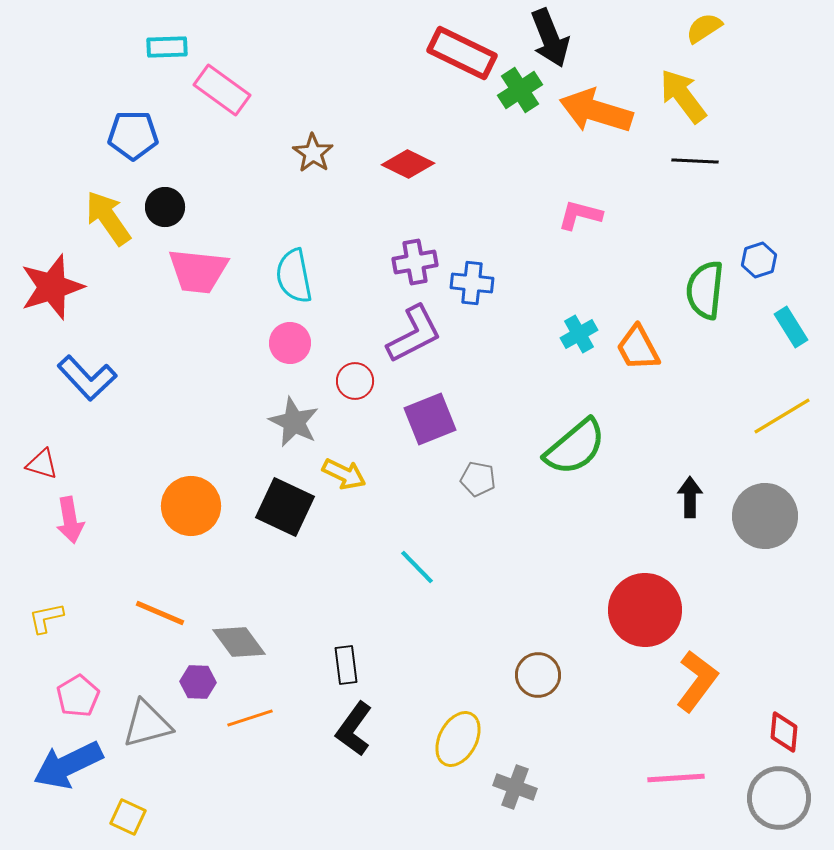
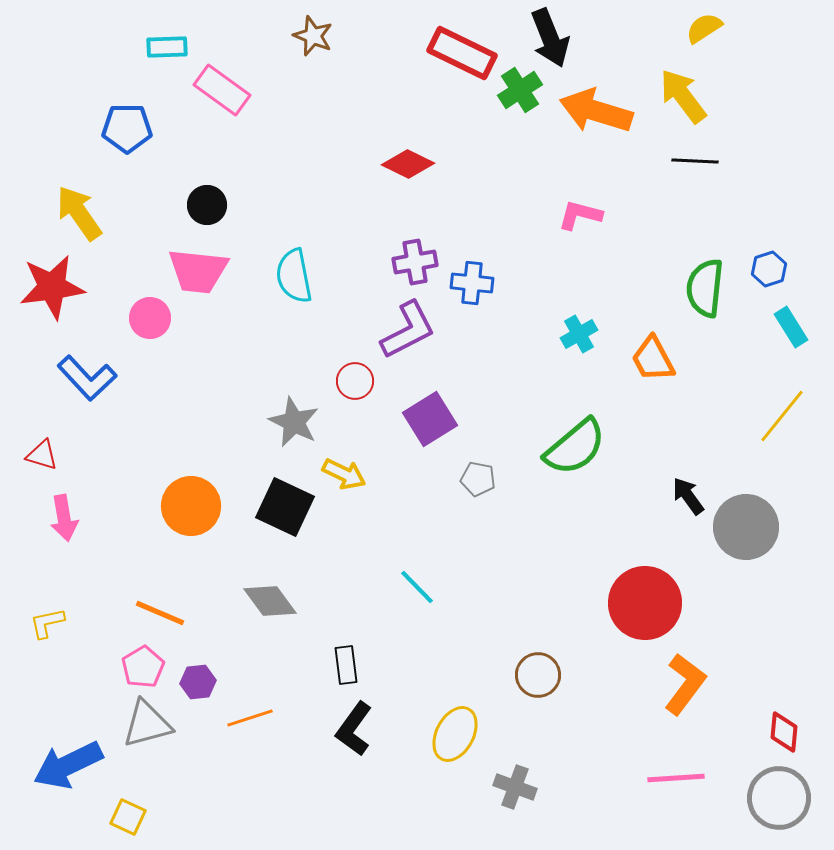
blue pentagon at (133, 135): moved 6 px left, 7 px up
brown star at (313, 153): moved 117 px up; rotated 12 degrees counterclockwise
black circle at (165, 207): moved 42 px right, 2 px up
yellow arrow at (108, 218): moved 29 px left, 5 px up
blue hexagon at (759, 260): moved 10 px right, 9 px down
red star at (52, 287): rotated 10 degrees clockwise
green semicircle at (705, 290): moved 2 px up
purple L-shape at (414, 334): moved 6 px left, 4 px up
pink circle at (290, 343): moved 140 px left, 25 px up
orange trapezoid at (638, 348): moved 15 px right, 11 px down
yellow line at (782, 416): rotated 20 degrees counterclockwise
purple square at (430, 419): rotated 10 degrees counterclockwise
red triangle at (42, 464): moved 9 px up
black arrow at (690, 497): moved 2 px left, 1 px up; rotated 36 degrees counterclockwise
gray circle at (765, 516): moved 19 px left, 11 px down
pink arrow at (70, 520): moved 6 px left, 2 px up
cyan line at (417, 567): moved 20 px down
red circle at (645, 610): moved 7 px up
yellow L-shape at (46, 618): moved 1 px right, 5 px down
gray diamond at (239, 642): moved 31 px right, 41 px up
orange L-shape at (697, 681): moved 12 px left, 3 px down
purple hexagon at (198, 682): rotated 8 degrees counterclockwise
pink pentagon at (78, 696): moved 65 px right, 29 px up
yellow ellipse at (458, 739): moved 3 px left, 5 px up
